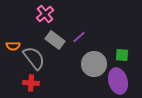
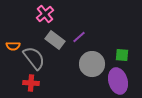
gray circle: moved 2 px left
